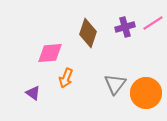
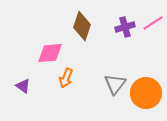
brown diamond: moved 6 px left, 7 px up
purple triangle: moved 10 px left, 7 px up
